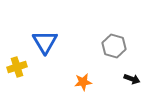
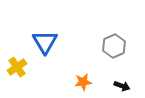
gray hexagon: rotated 20 degrees clockwise
yellow cross: rotated 18 degrees counterclockwise
black arrow: moved 10 px left, 7 px down
